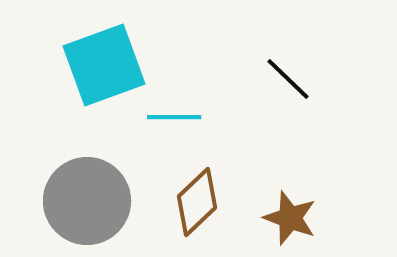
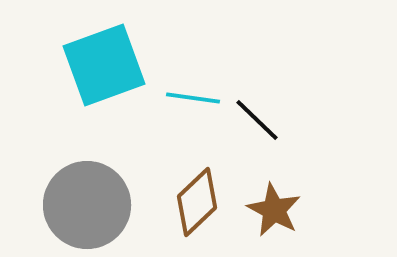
black line: moved 31 px left, 41 px down
cyan line: moved 19 px right, 19 px up; rotated 8 degrees clockwise
gray circle: moved 4 px down
brown star: moved 16 px left, 8 px up; rotated 8 degrees clockwise
